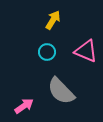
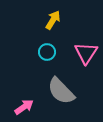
pink triangle: moved 2 px down; rotated 40 degrees clockwise
pink arrow: moved 1 px down
